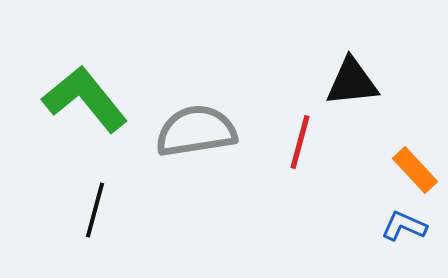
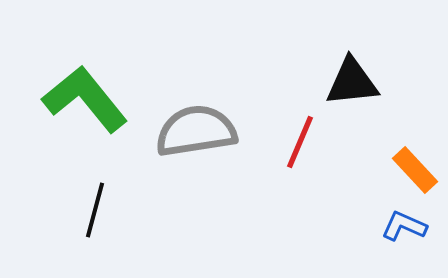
red line: rotated 8 degrees clockwise
